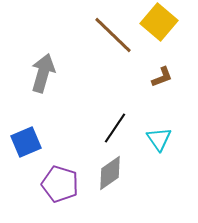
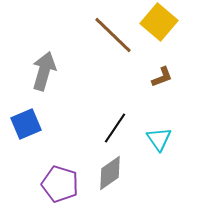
gray arrow: moved 1 px right, 2 px up
blue square: moved 18 px up
